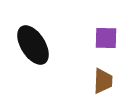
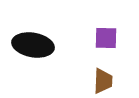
black ellipse: rotated 48 degrees counterclockwise
